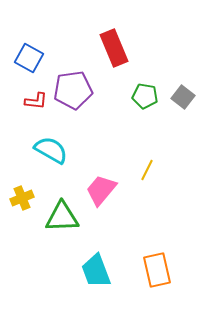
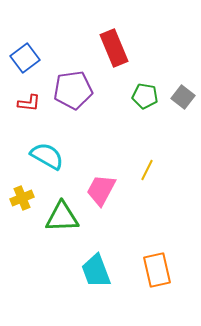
blue square: moved 4 px left; rotated 24 degrees clockwise
red L-shape: moved 7 px left, 2 px down
cyan semicircle: moved 4 px left, 6 px down
pink trapezoid: rotated 12 degrees counterclockwise
